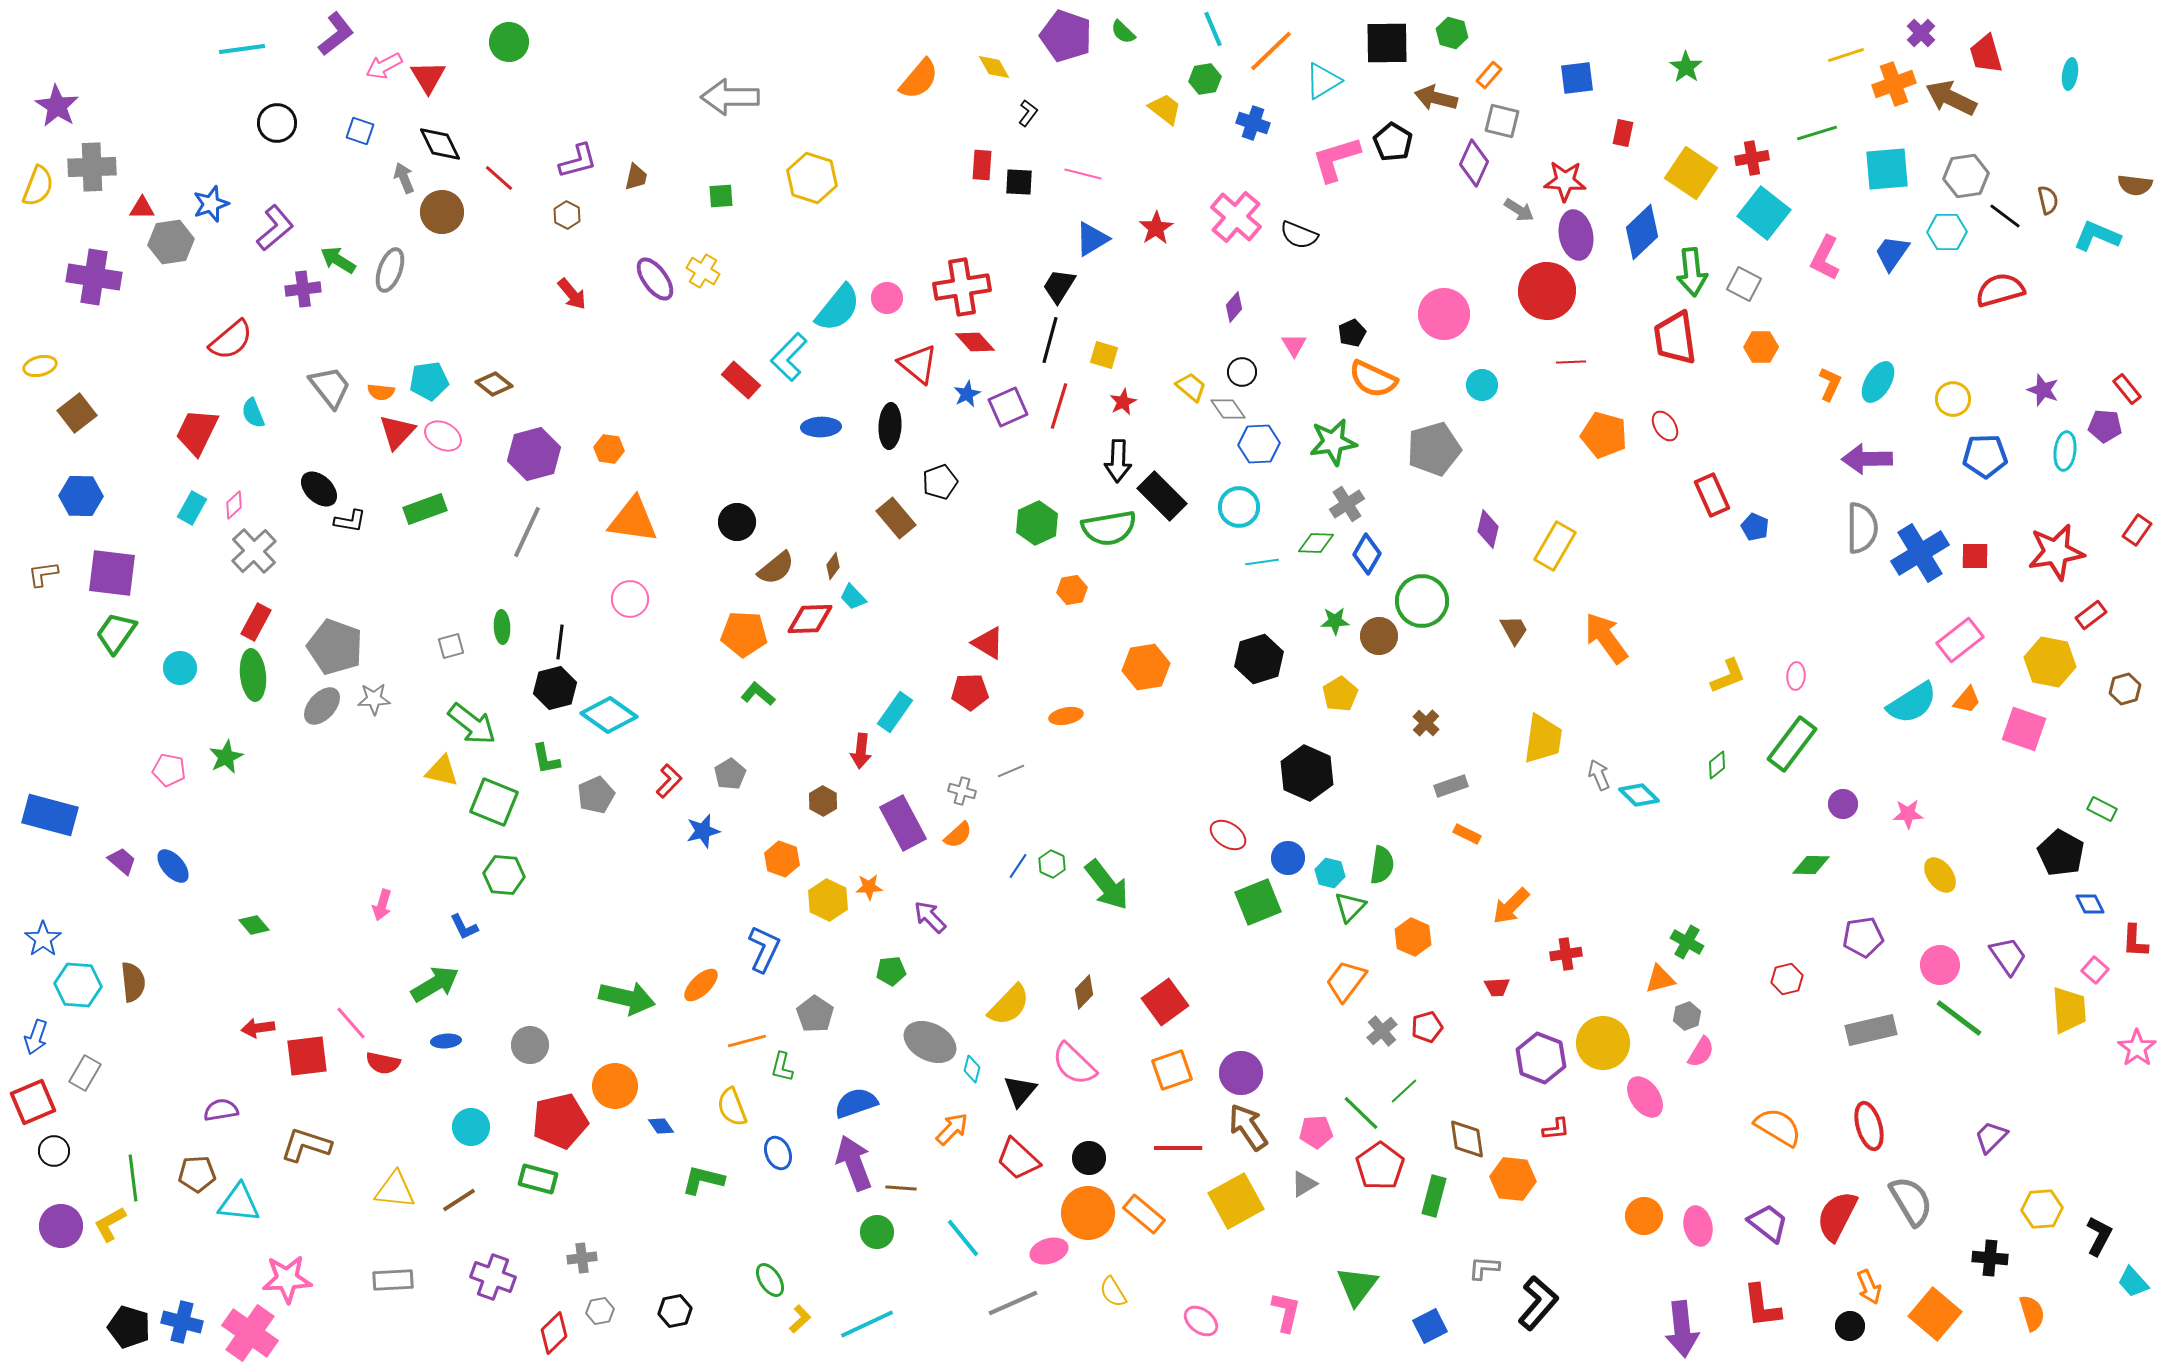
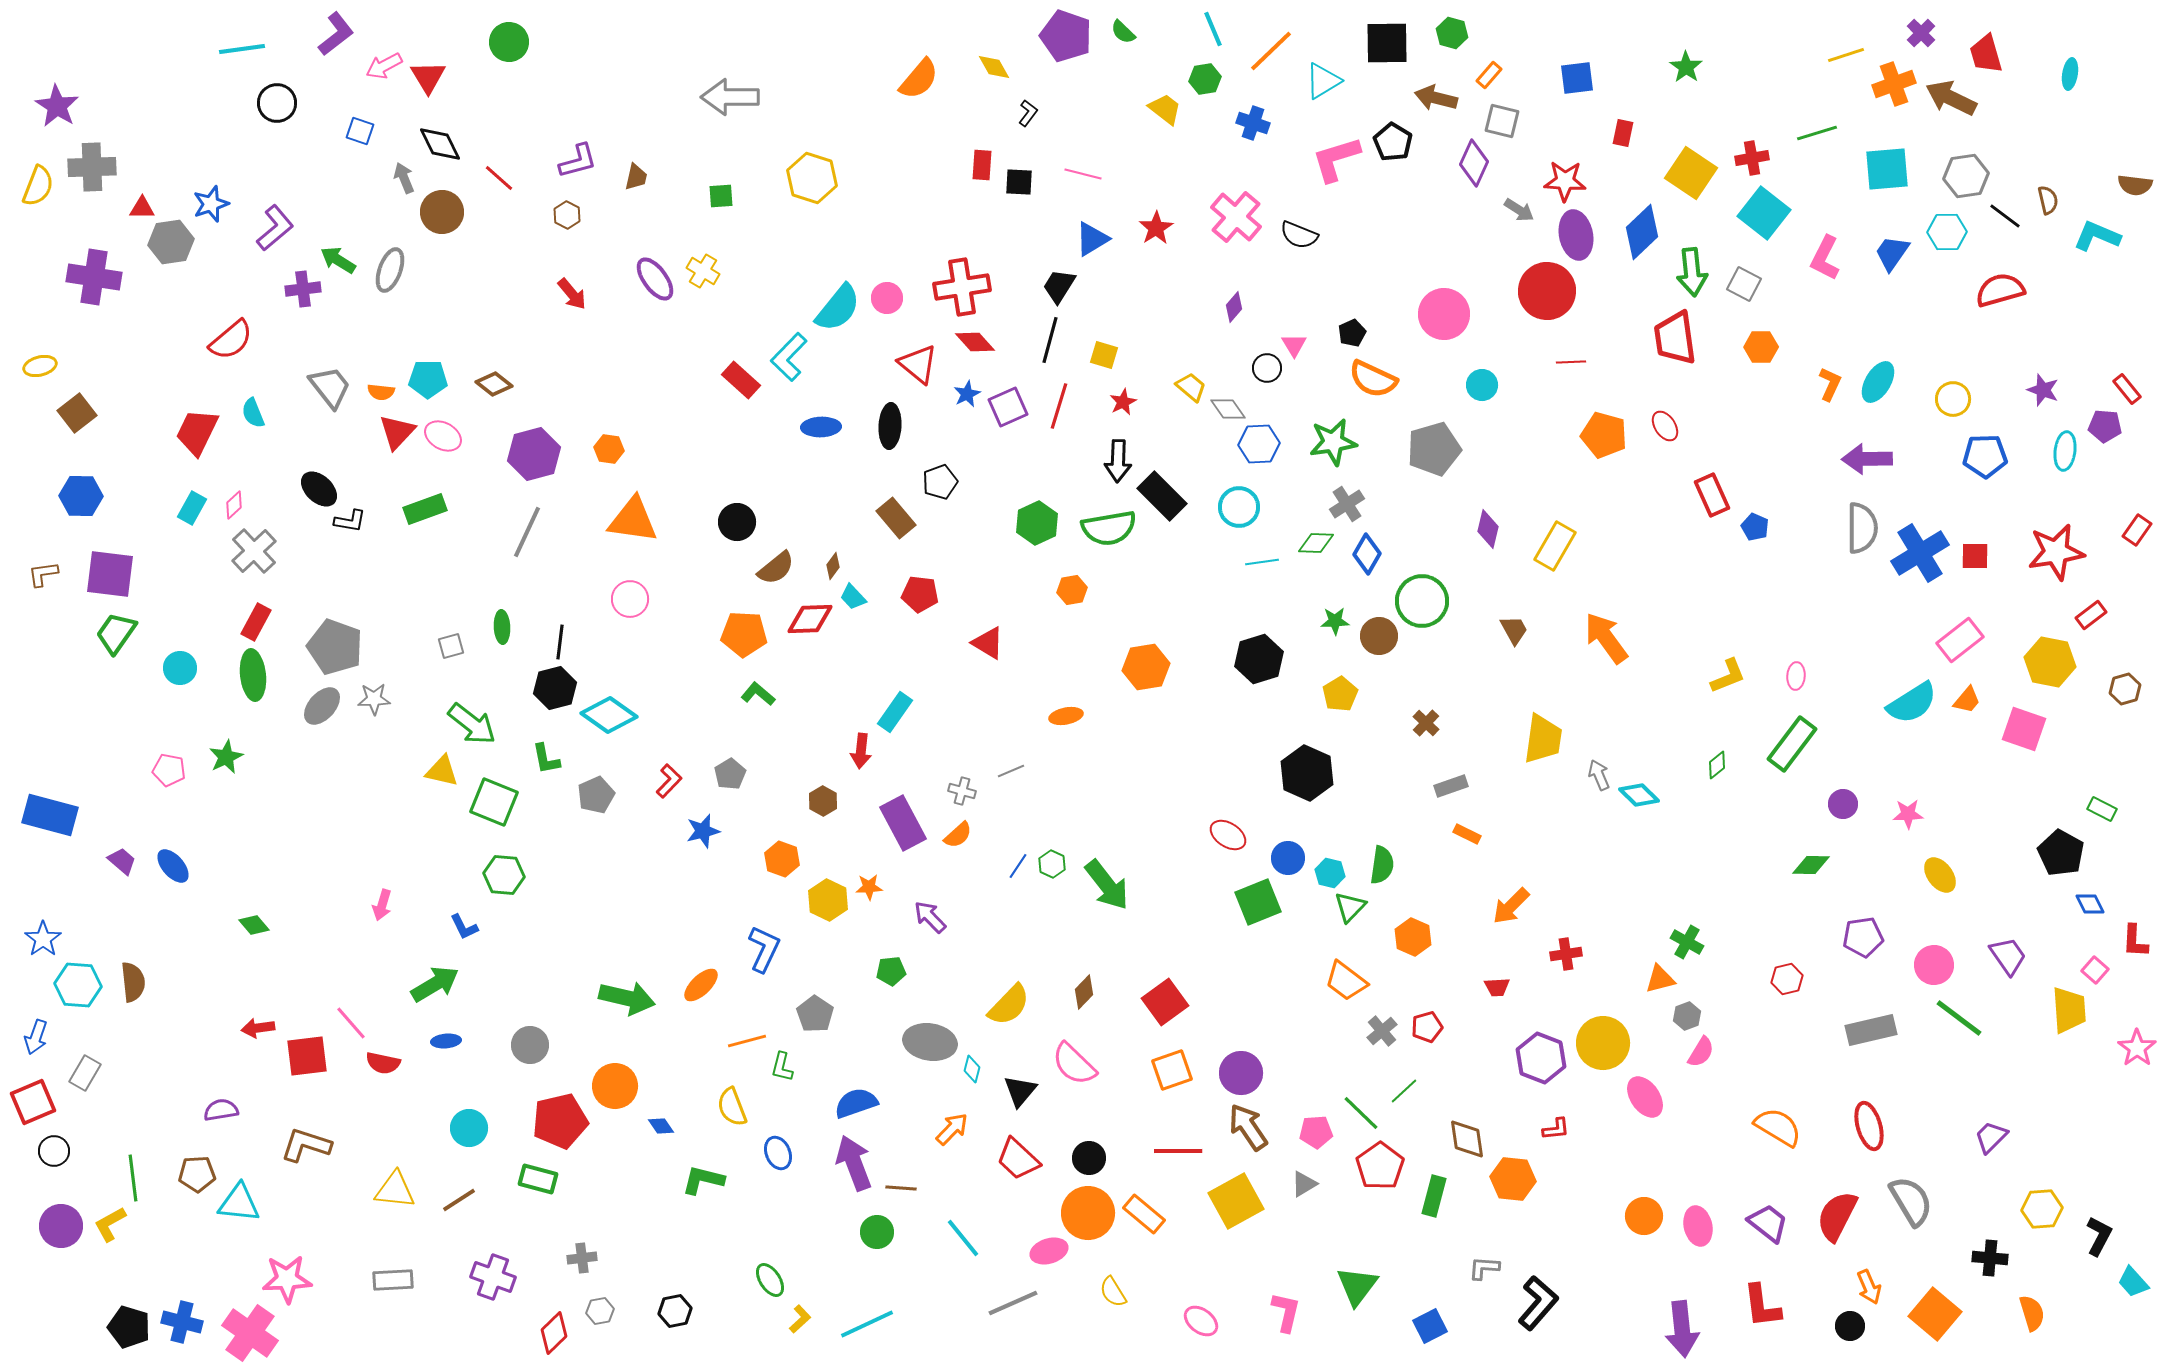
black circle at (277, 123): moved 20 px up
black circle at (1242, 372): moved 25 px right, 4 px up
cyan pentagon at (429, 381): moved 1 px left, 2 px up; rotated 9 degrees clockwise
purple square at (112, 573): moved 2 px left, 1 px down
red pentagon at (970, 692): moved 50 px left, 98 px up; rotated 9 degrees clockwise
pink circle at (1940, 965): moved 6 px left
orange trapezoid at (1346, 981): rotated 90 degrees counterclockwise
gray ellipse at (930, 1042): rotated 18 degrees counterclockwise
cyan circle at (471, 1127): moved 2 px left, 1 px down
red line at (1178, 1148): moved 3 px down
